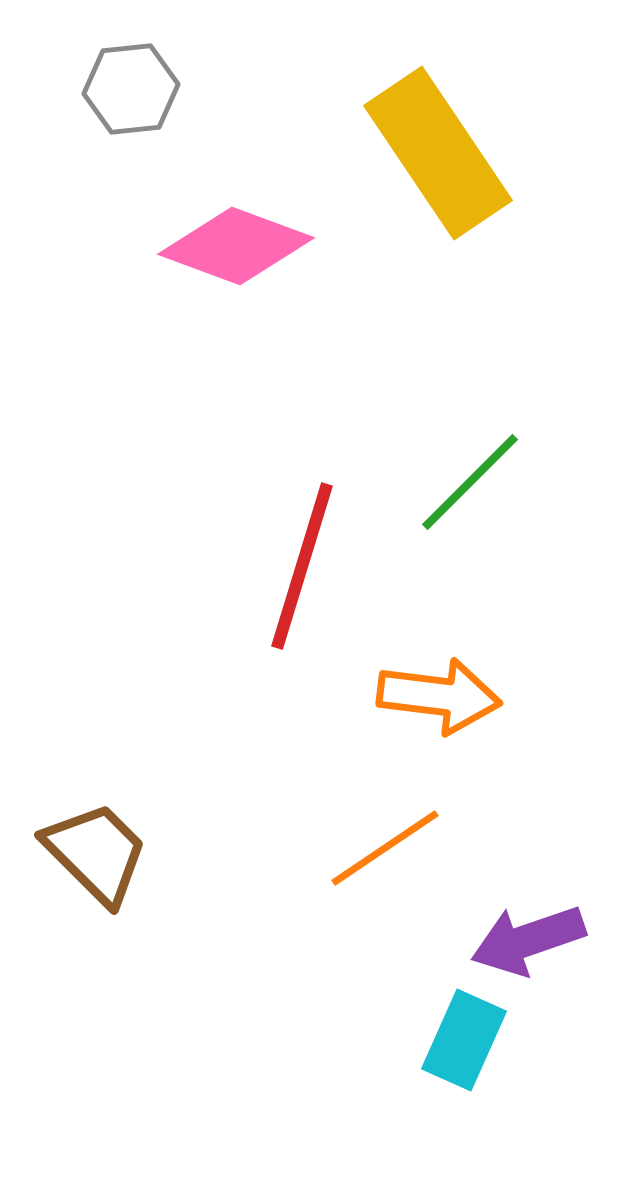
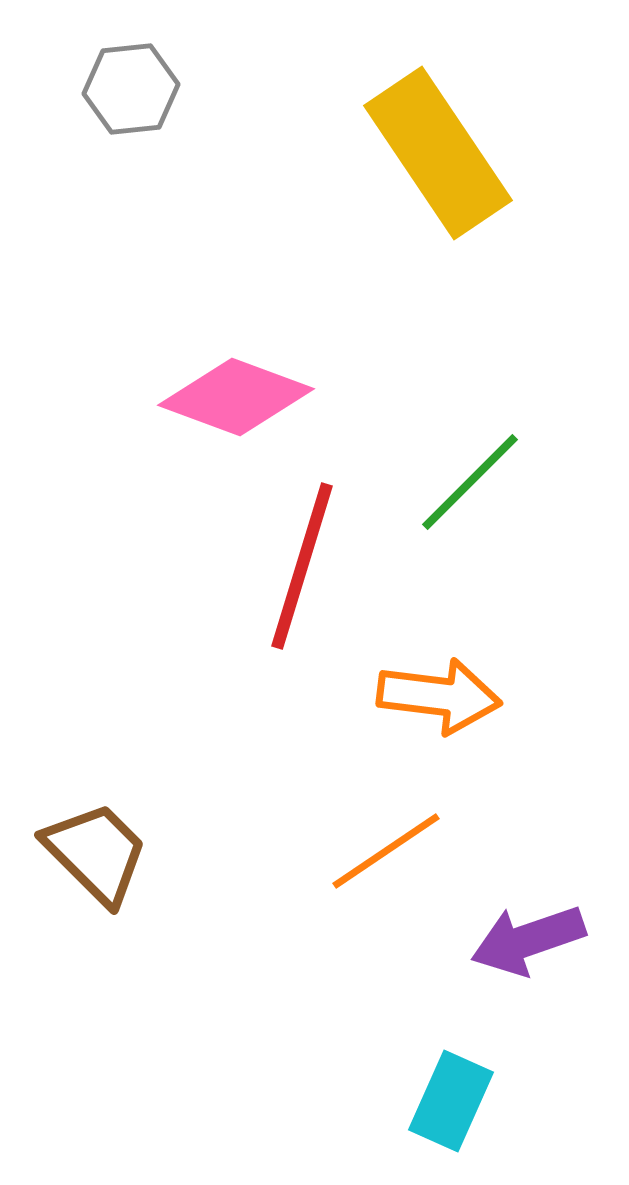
pink diamond: moved 151 px down
orange line: moved 1 px right, 3 px down
cyan rectangle: moved 13 px left, 61 px down
